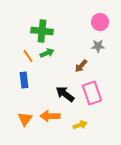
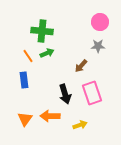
black arrow: rotated 144 degrees counterclockwise
